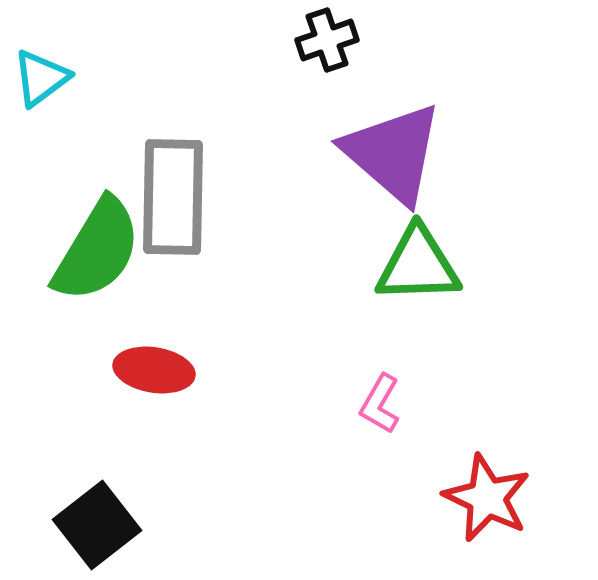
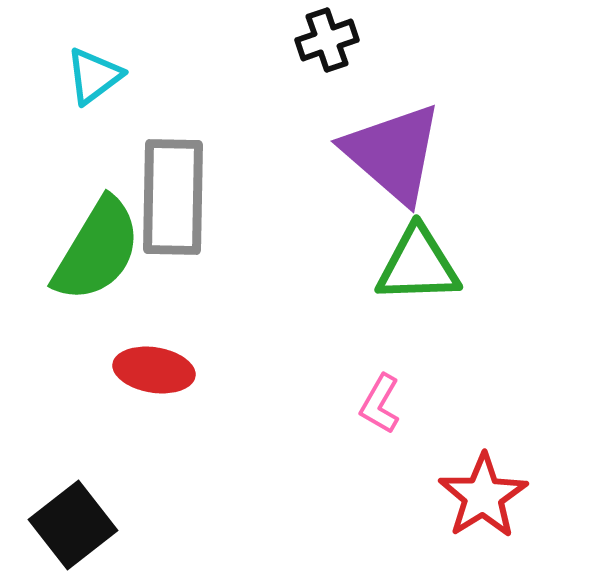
cyan triangle: moved 53 px right, 2 px up
red star: moved 4 px left, 2 px up; rotated 14 degrees clockwise
black square: moved 24 px left
